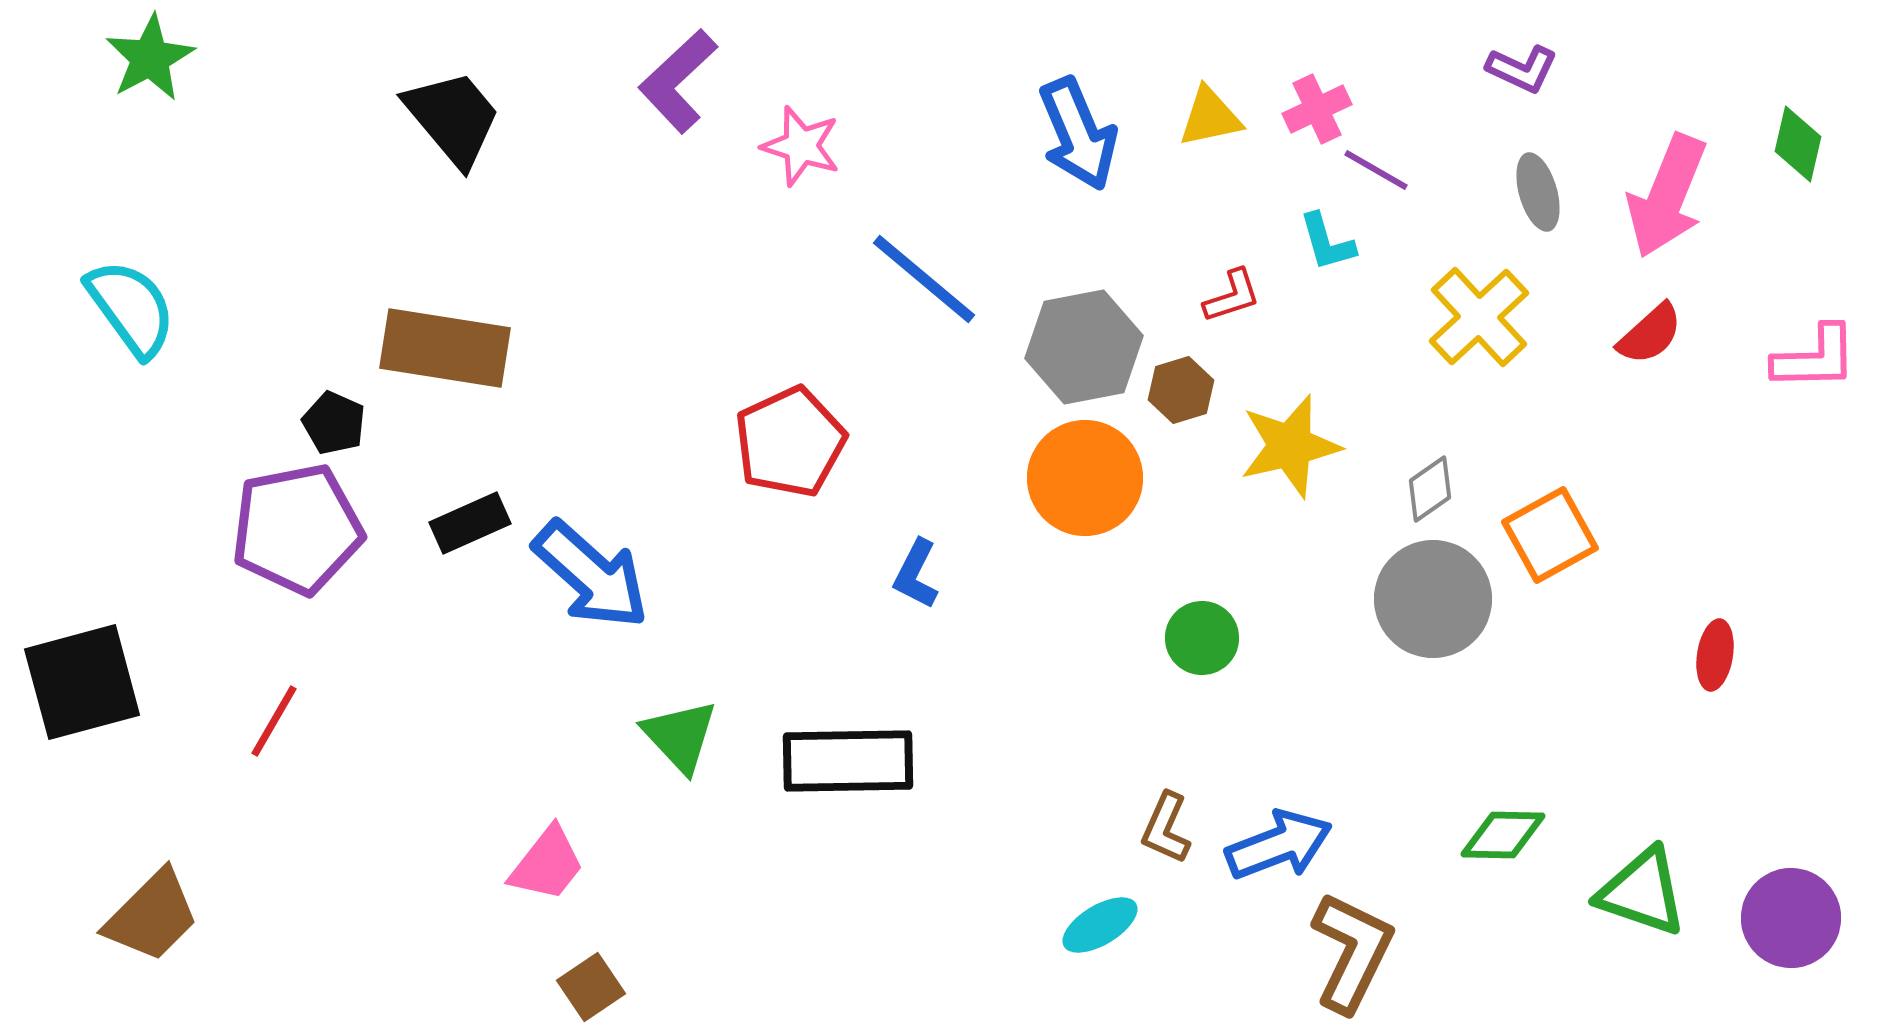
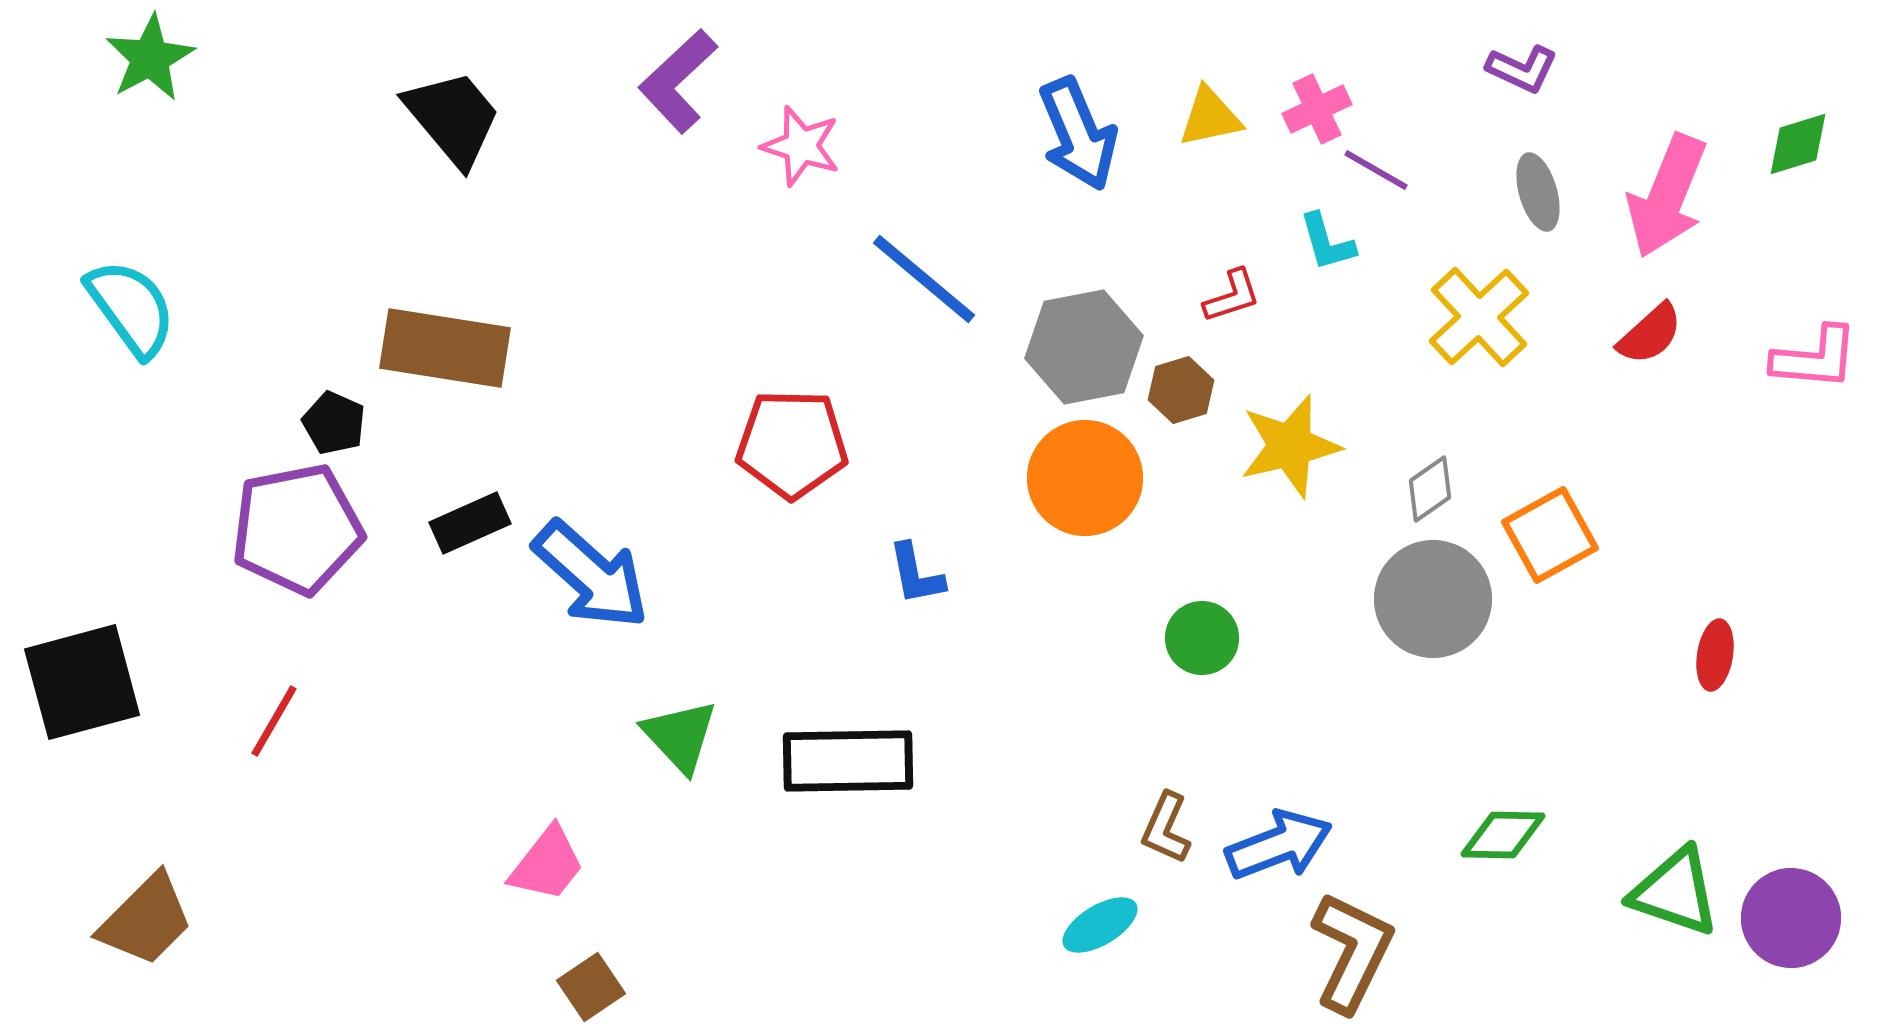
green diamond at (1798, 144): rotated 60 degrees clockwise
pink L-shape at (1815, 358): rotated 6 degrees clockwise
red pentagon at (790, 442): moved 2 px right, 2 px down; rotated 26 degrees clockwise
blue L-shape at (916, 574): rotated 38 degrees counterclockwise
green triangle at (1642, 892): moved 33 px right
brown trapezoid at (152, 916): moved 6 px left, 4 px down
